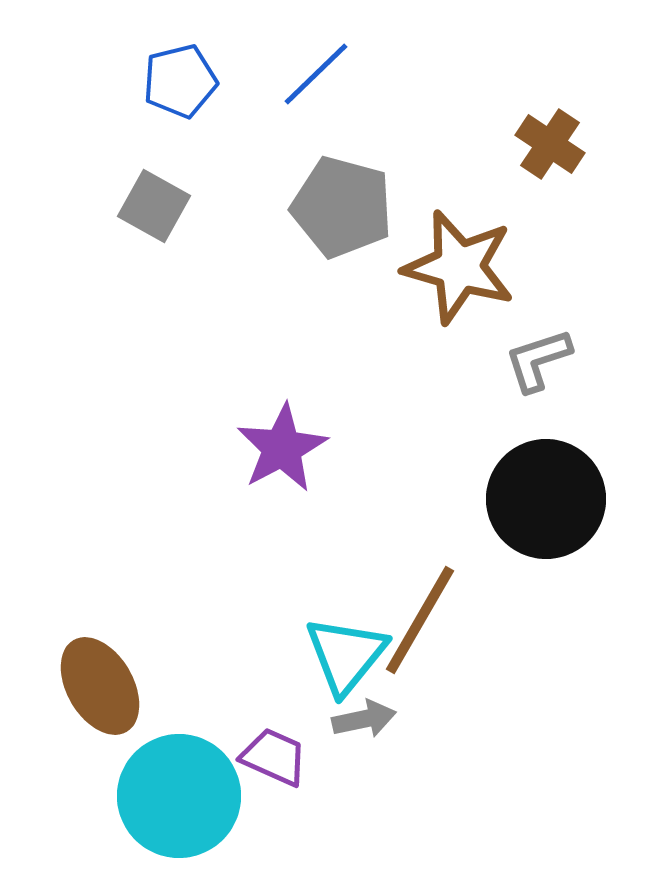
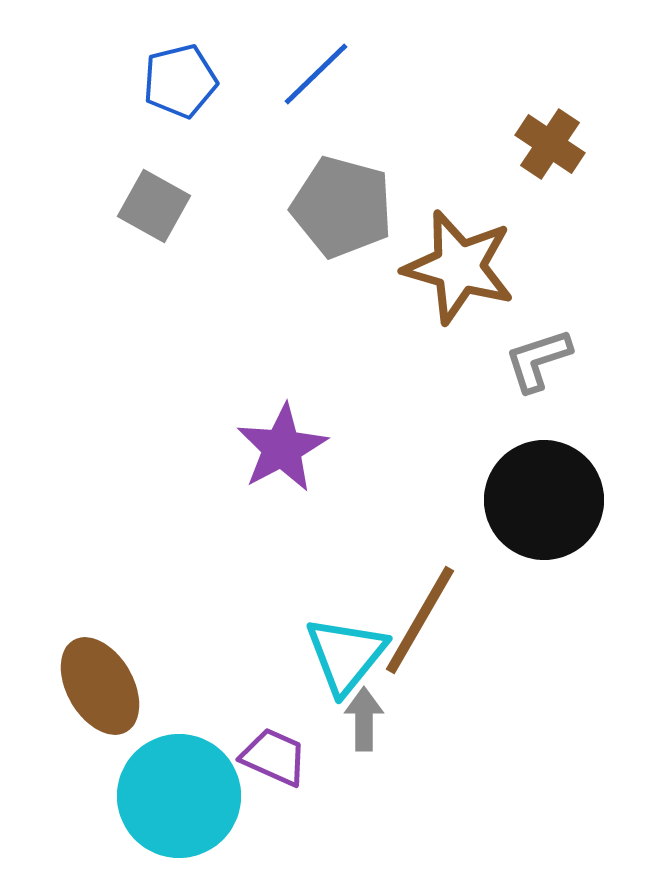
black circle: moved 2 px left, 1 px down
gray arrow: rotated 78 degrees counterclockwise
